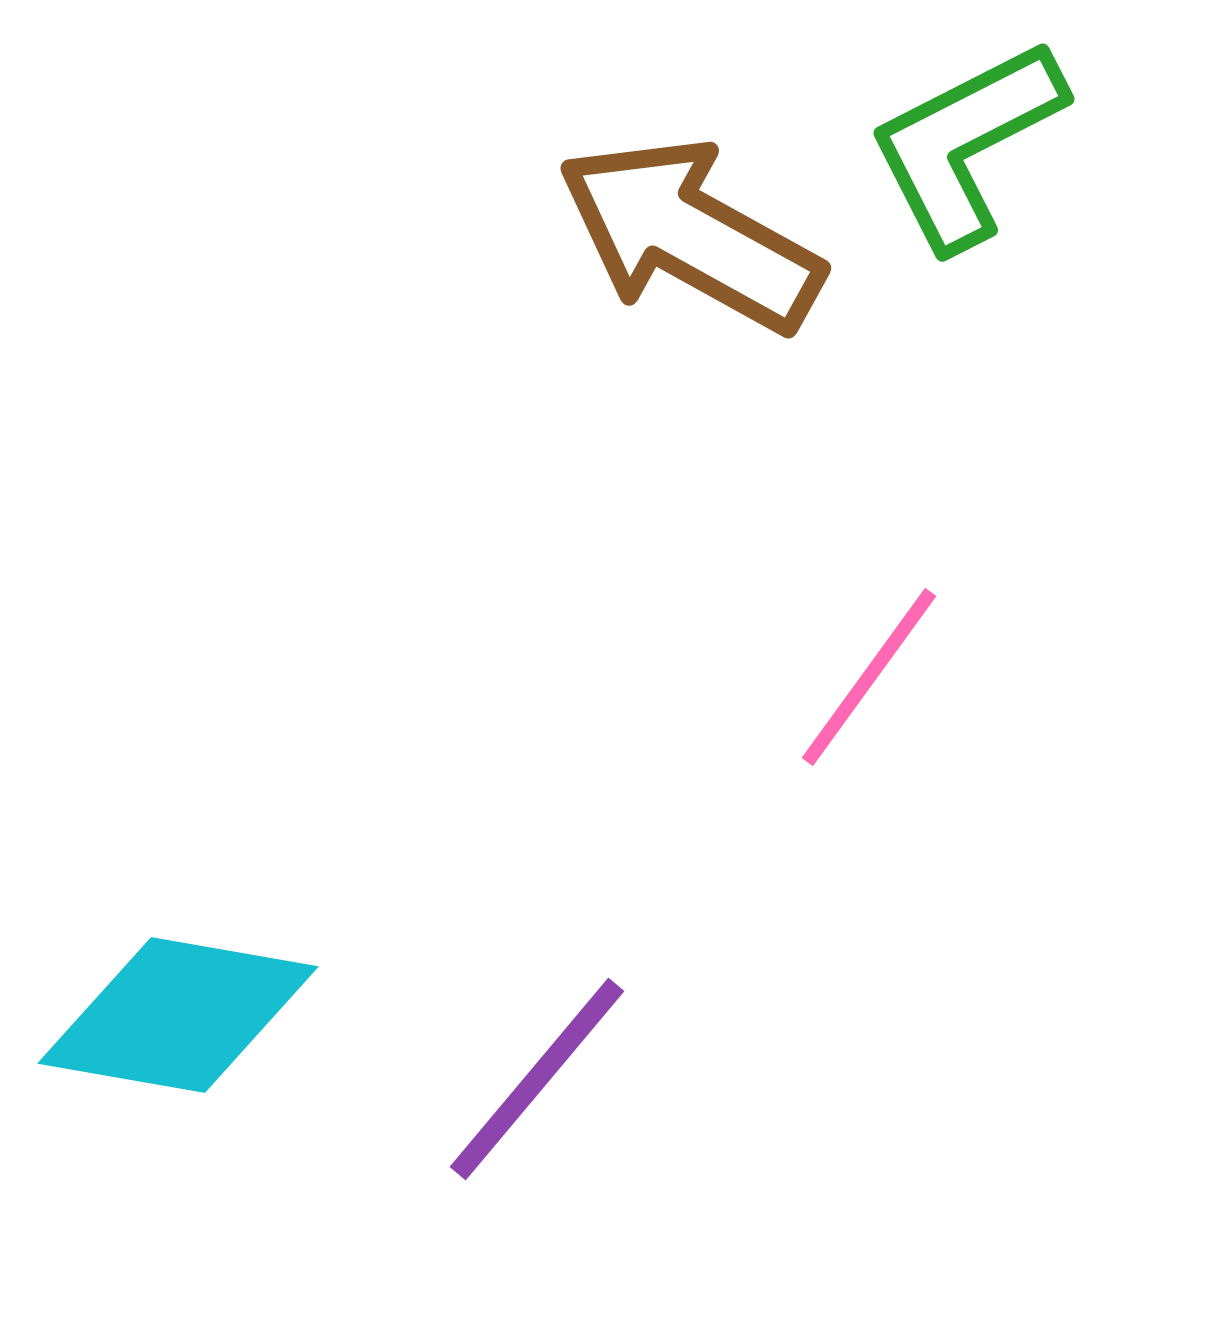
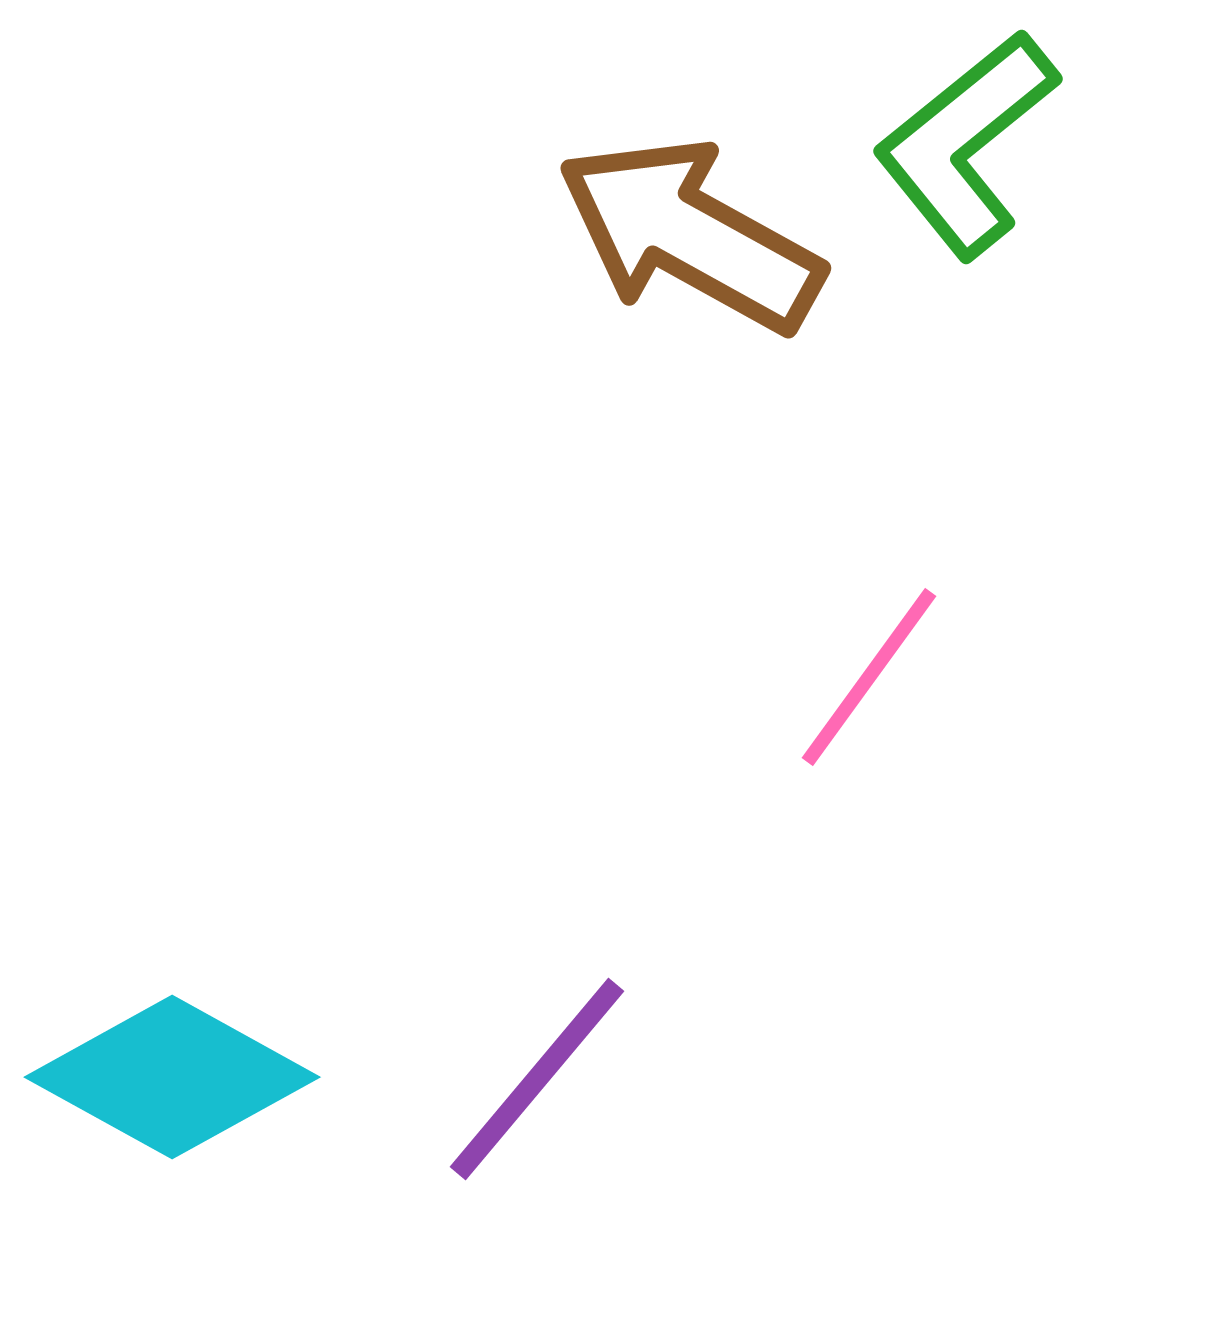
green L-shape: rotated 12 degrees counterclockwise
cyan diamond: moved 6 px left, 62 px down; rotated 19 degrees clockwise
